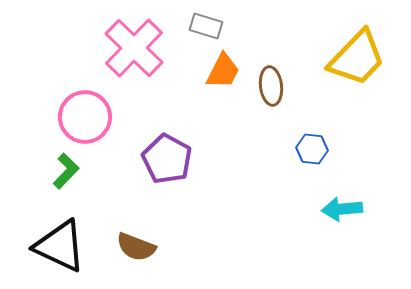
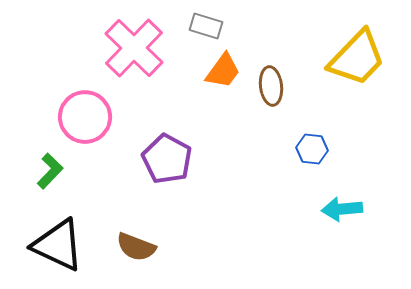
orange trapezoid: rotated 9 degrees clockwise
green L-shape: moved 16 px left
black triangle: moved 2 px left, 1 px up
